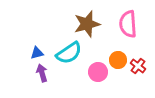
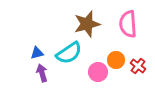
orange circle: moved 2 px left
